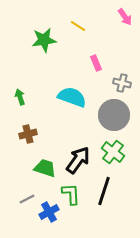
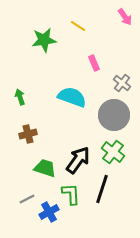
pink rectangle: moved 2 px left
gray cross: rotated 24 degrees clockwise
black line: moved 2 px left, 2 px up
